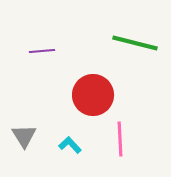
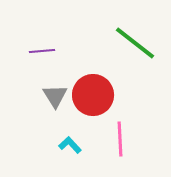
green line: rotated 24 degrees clockwise
gray triangle: moved 31 px right, 40 px up
